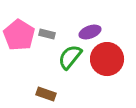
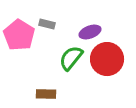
gray rectangle: moved 10 px up
green semicircle: moved 1 px right, 1 px down
brown rectangle: rotated 18 degrees counterclockwise
